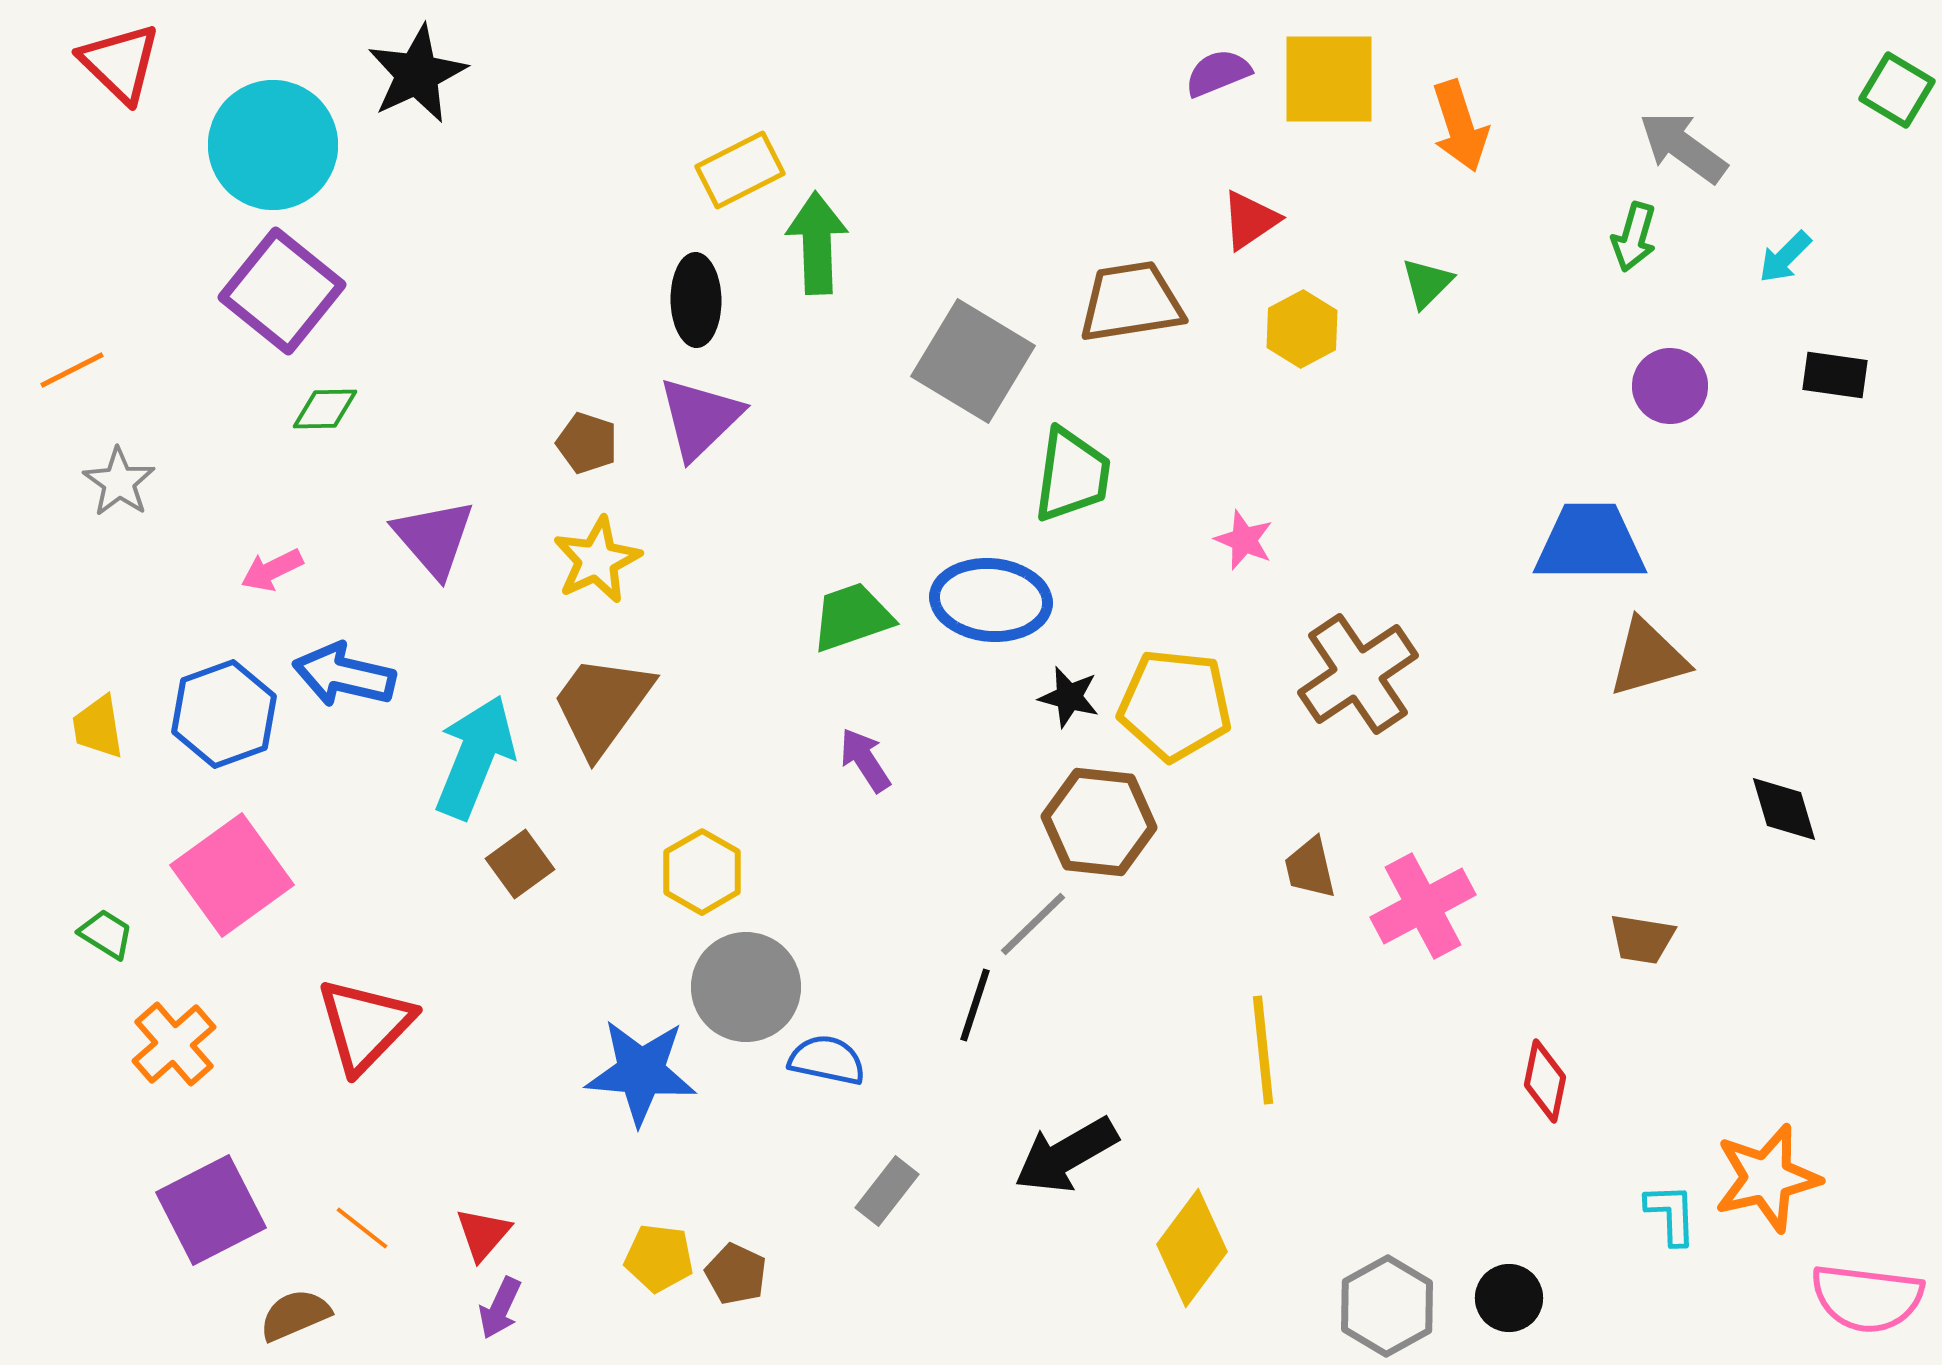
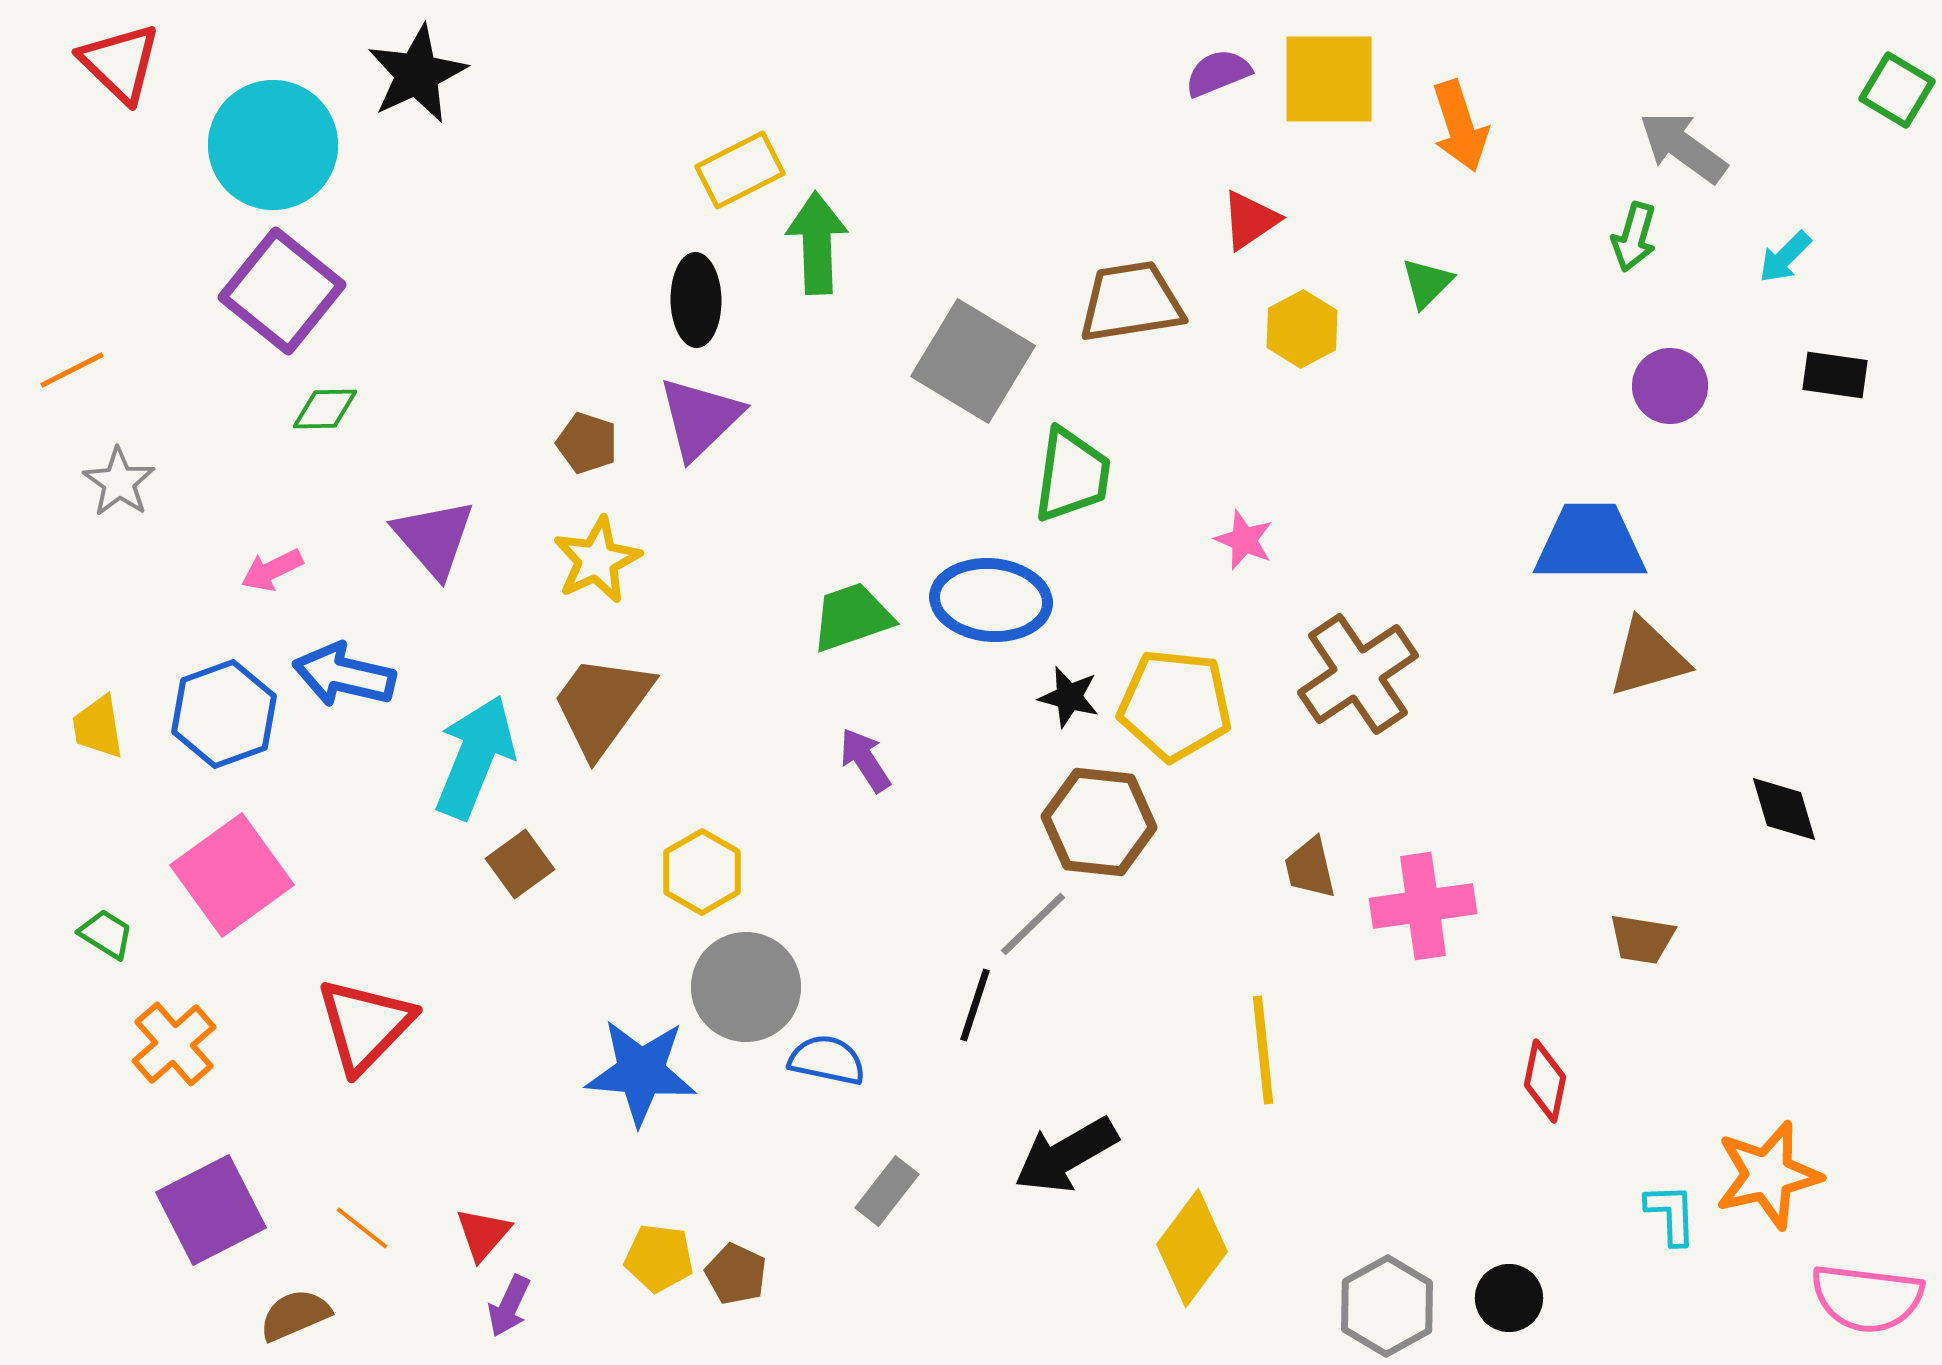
pink cross at (1423, 906): rotated 20 degrees clockwise
orange star at (1767, 1178): moved 1 px right, 3 px up
purple arrow at (500, 1308): moved 9 px right, 2 px up
